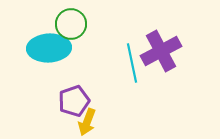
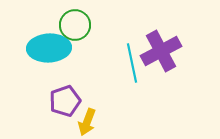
green circle: moved 4 px right, 1 px down
purple pentagon: moved 9 px left
